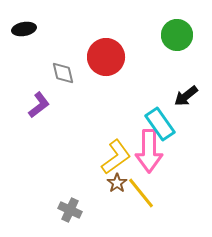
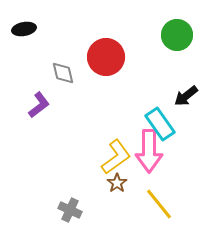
yellow line: moved 18 px right, 11 px down
